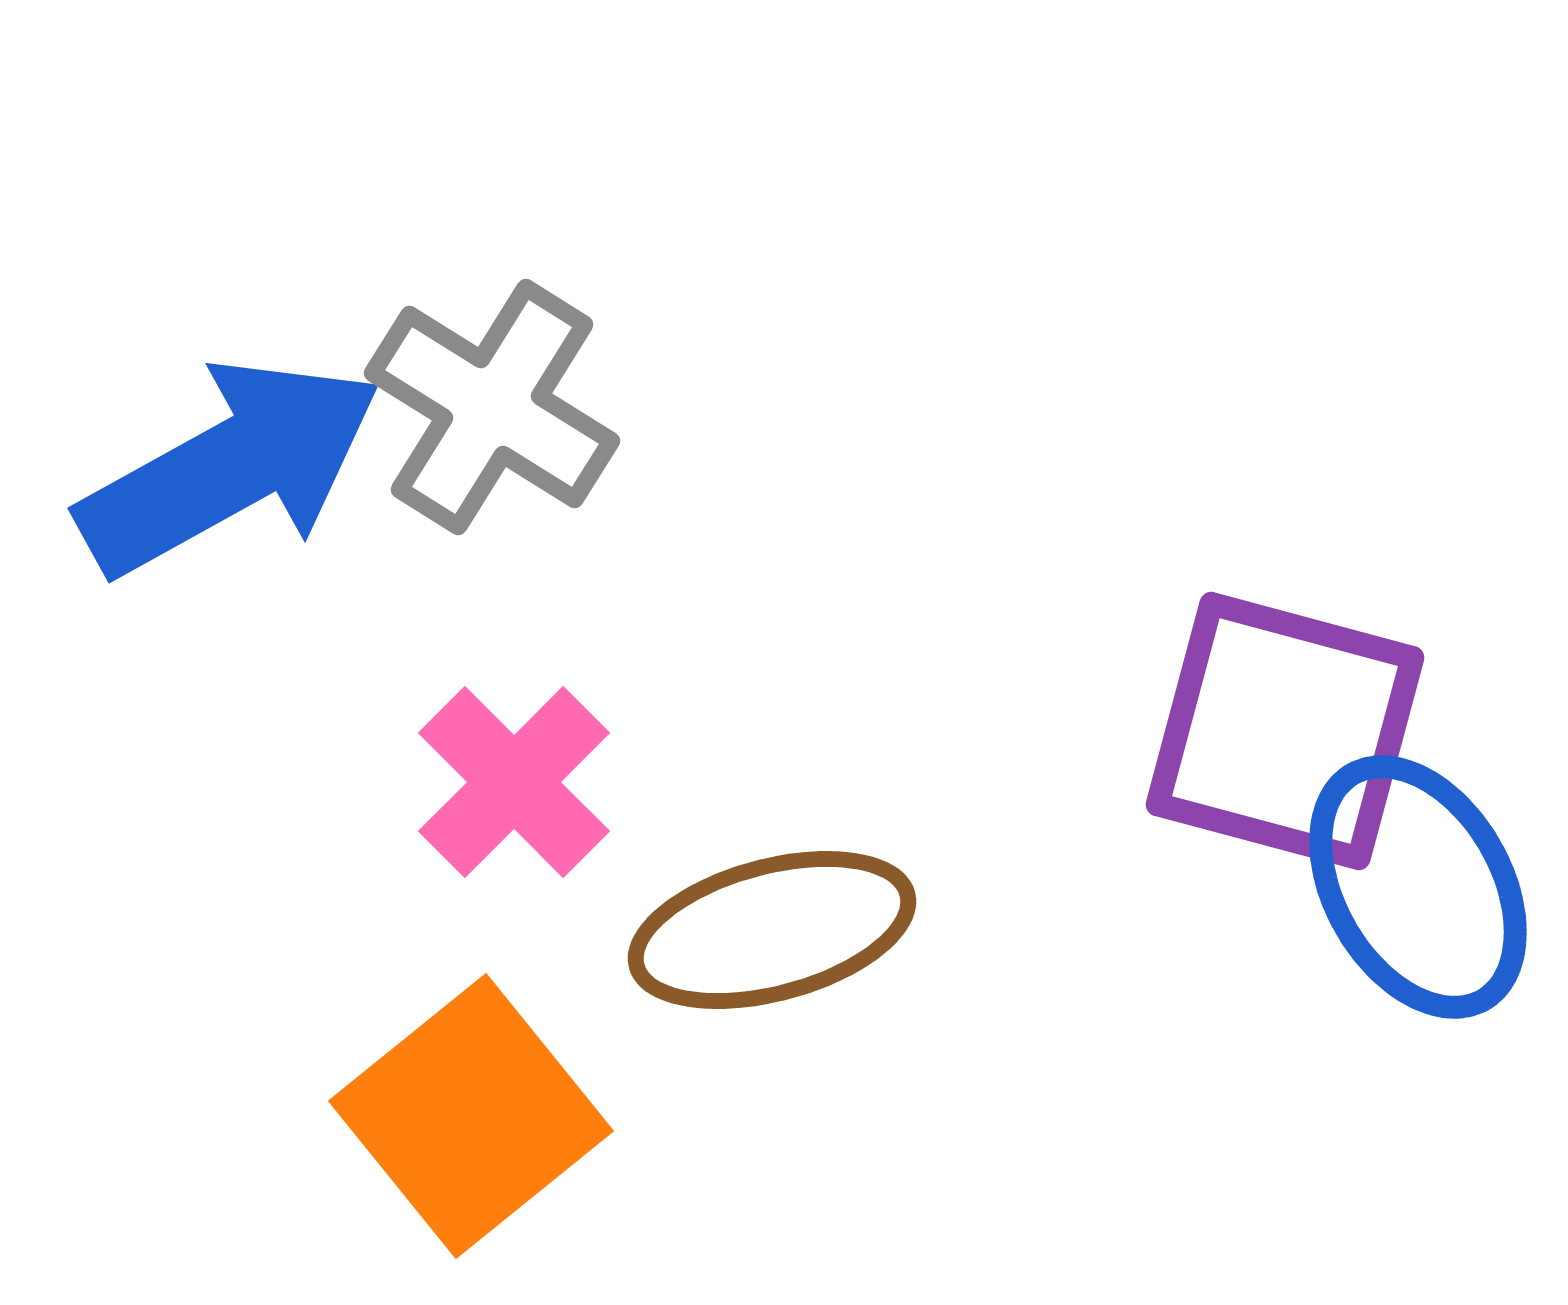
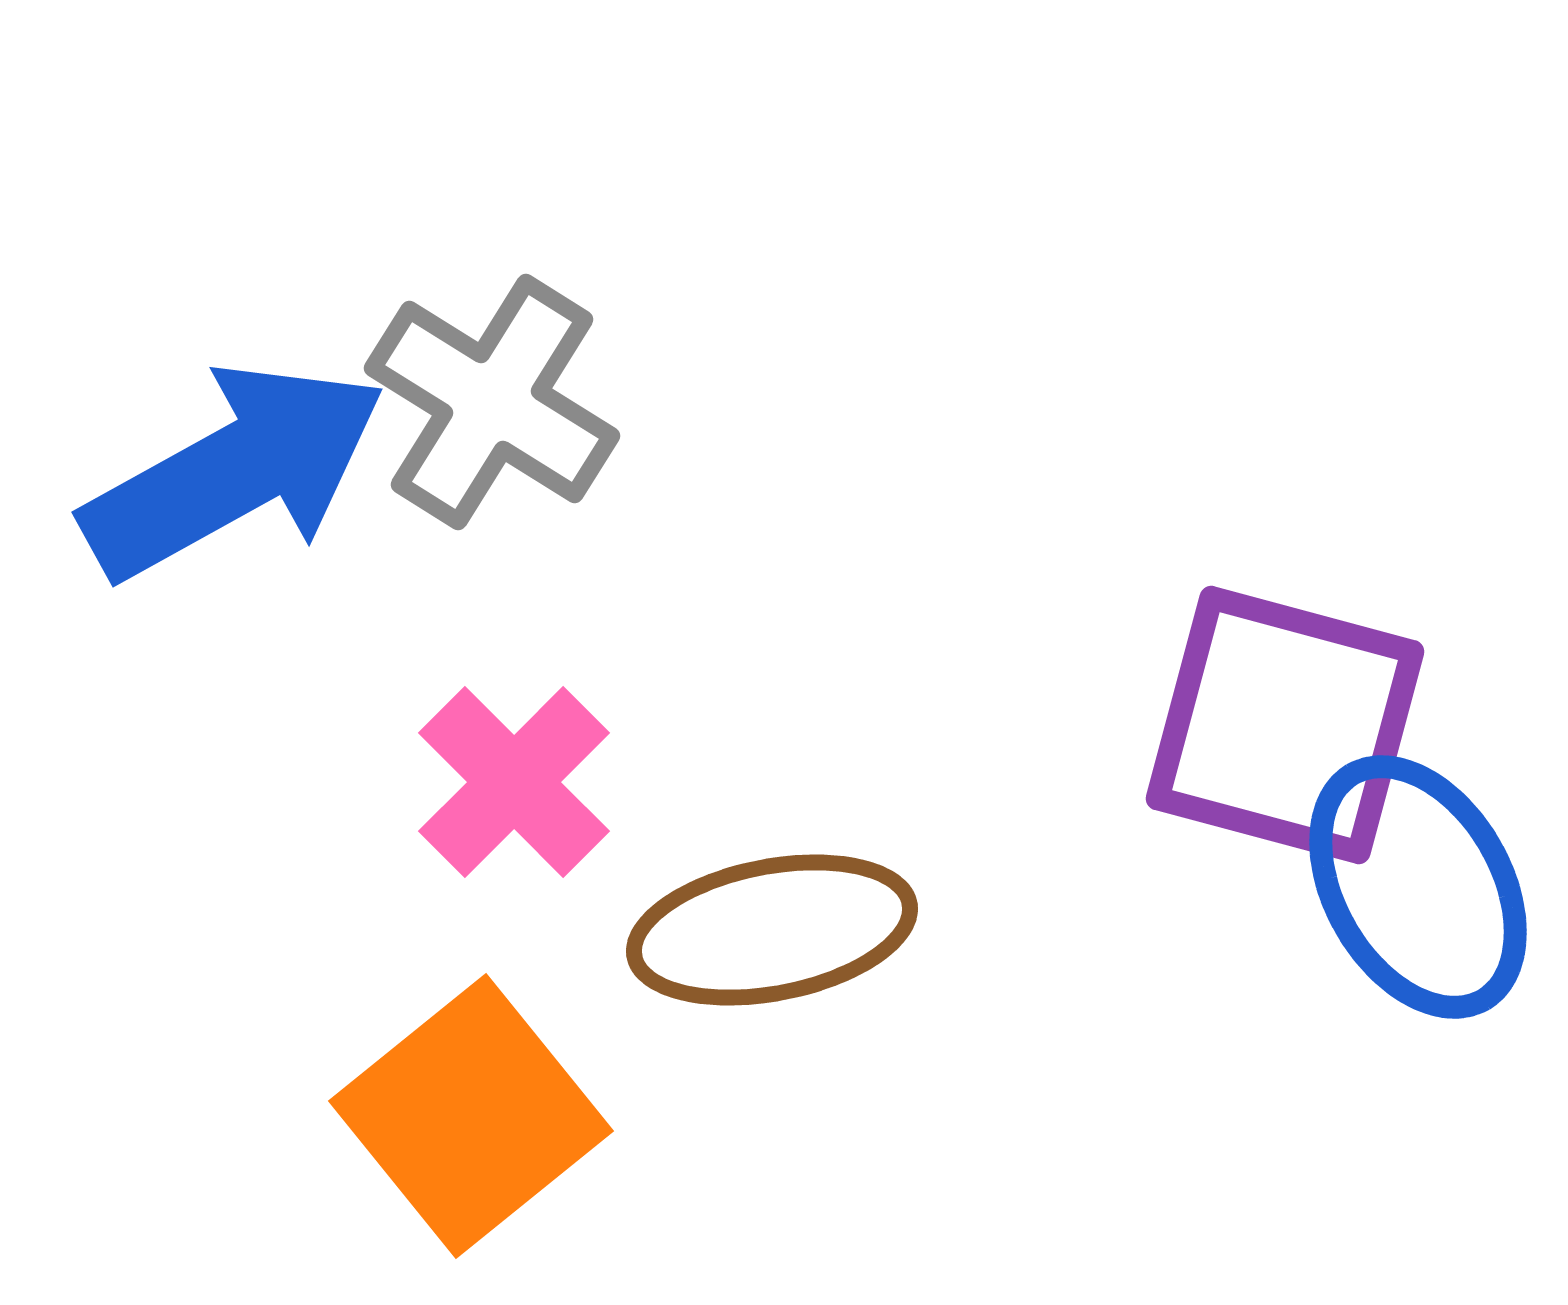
gray cross: moved 5 px up
blue arrow: moved 4 px right, 4 px down
purple square: moved 6 px up
brown ellipse: rotated 4 degrees clockwise
